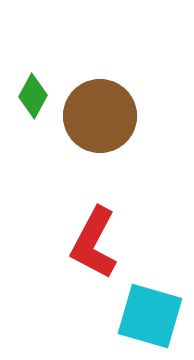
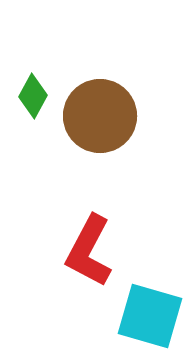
red L-shape: moved 5 px left, 8 px down
